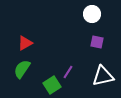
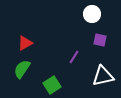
purple square: moved 3 px right, 2 px up
purple line: moved 6 px right, 15 px up
